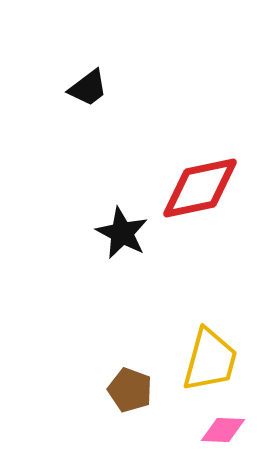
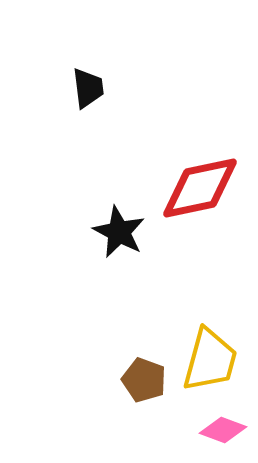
black trapezoid: rotated 60 degrees counterclockwise
black star: moved 3 px left, 1 px up
brown pentagon: moved 14 px right, 10 px up
pink diamond: rotated 18 degrees clockwise
